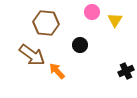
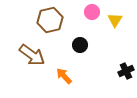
brown hexagon: moved 4 px right, 3 px up; rotated 20 degrees counterclockwise
orange arrow: moved 7 px right, 5 px down
